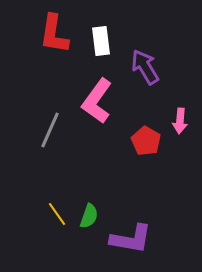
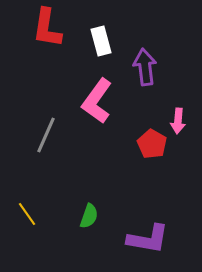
red L-shape: moved 7 px left, 6 px up
white rectangle: rotated 8 degrees counterclockwise
purple arrow: rotated 24 degrees clockwise
pink arrow: moved 2 px left
gray line: moved 4 px left, 5 px down
red pentagon: moved 6 px right, 3 px down
yellow line: moved 30 px left
purple L-shape: moved 17 px right
